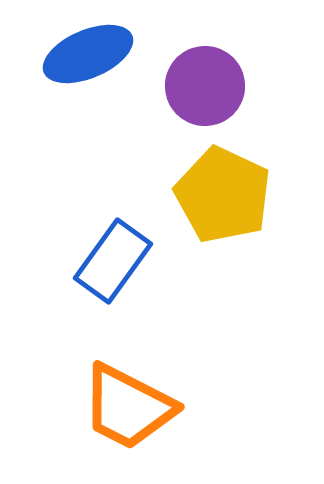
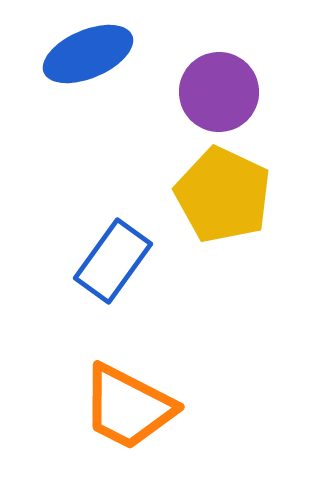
purple circle: moved 14 px right, 6 px down
